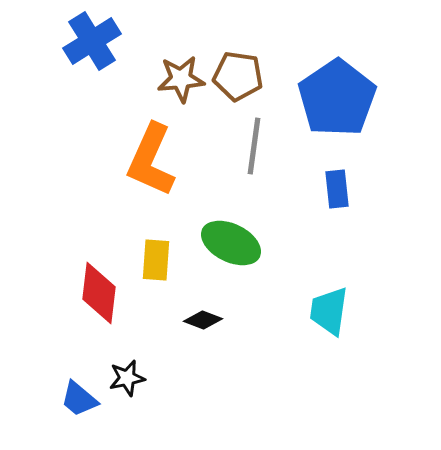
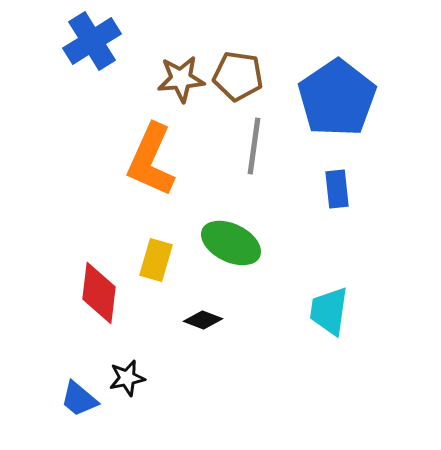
yellow rectangle: rotated 12 degrees clockwise
